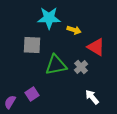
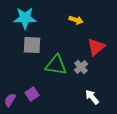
cyan star: moved 24 px left
yellow arrow: moved 2 px right, 10 px up
red triangle: rotated 48 degrees clockwise
green triangle: rotated 20 degrees clockwise
purple semicircle: moved 2 px up
